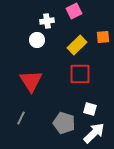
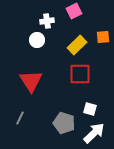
gray line: moved 1 px left
